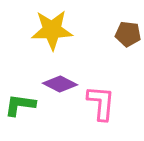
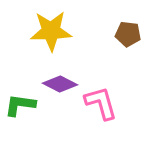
yellow star: moved 1 px left, 1 px down
pink L-shape: rotated 21 degrees counterclockwise
